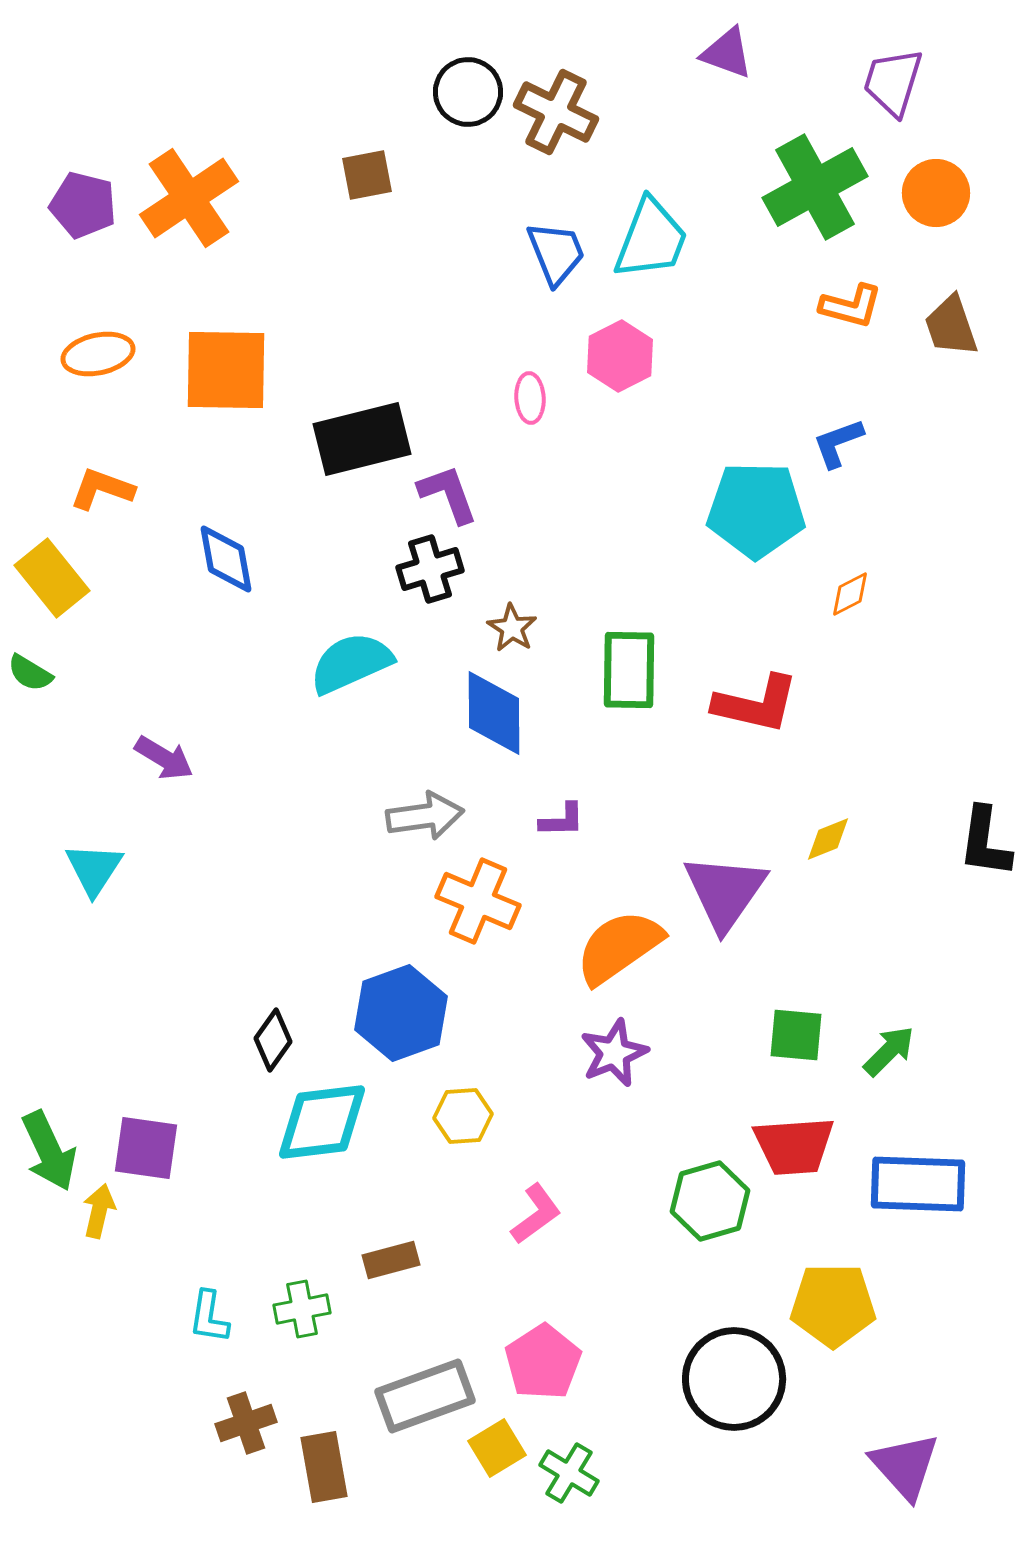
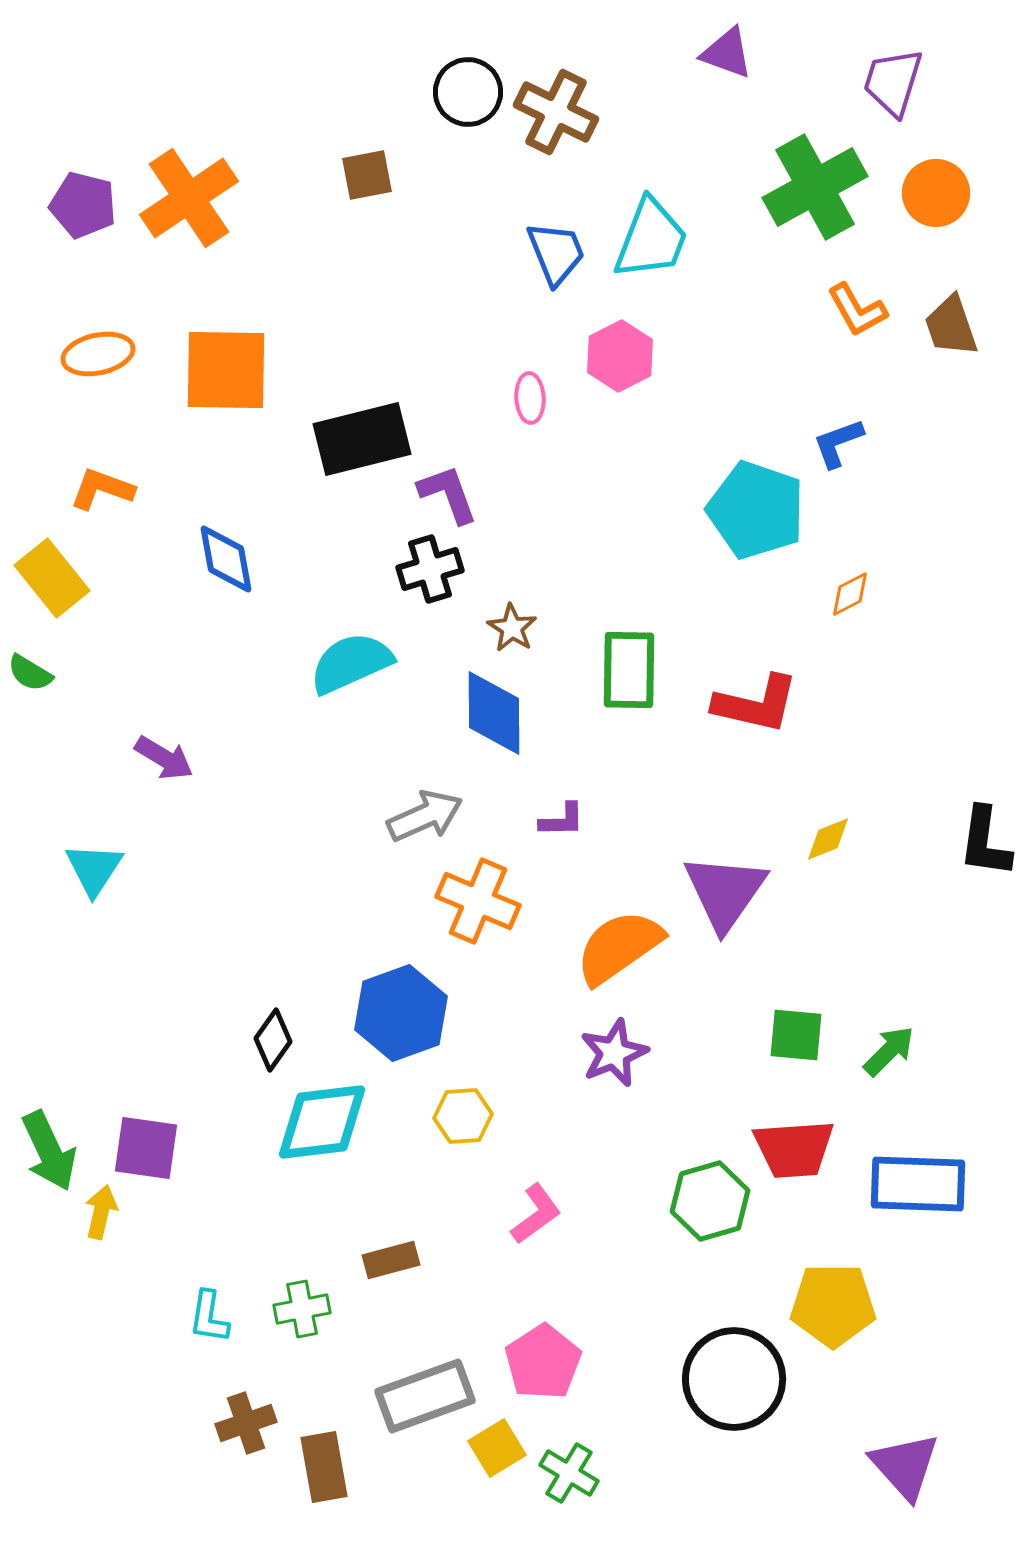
orange L-shape at (851, 306): moved 6 px right, 4 px down; rotated 46 degrees clockwise
cyan pentagon at (756, 510): rotated 18 degrees clockwise
gray arrow at (425, 816): rotated 16 degrees counterclockwise
red trapezoid at (794, 1146): moved 3 px down
yellow arrow at (99, 1211): moved 2 px right, 1 px down
